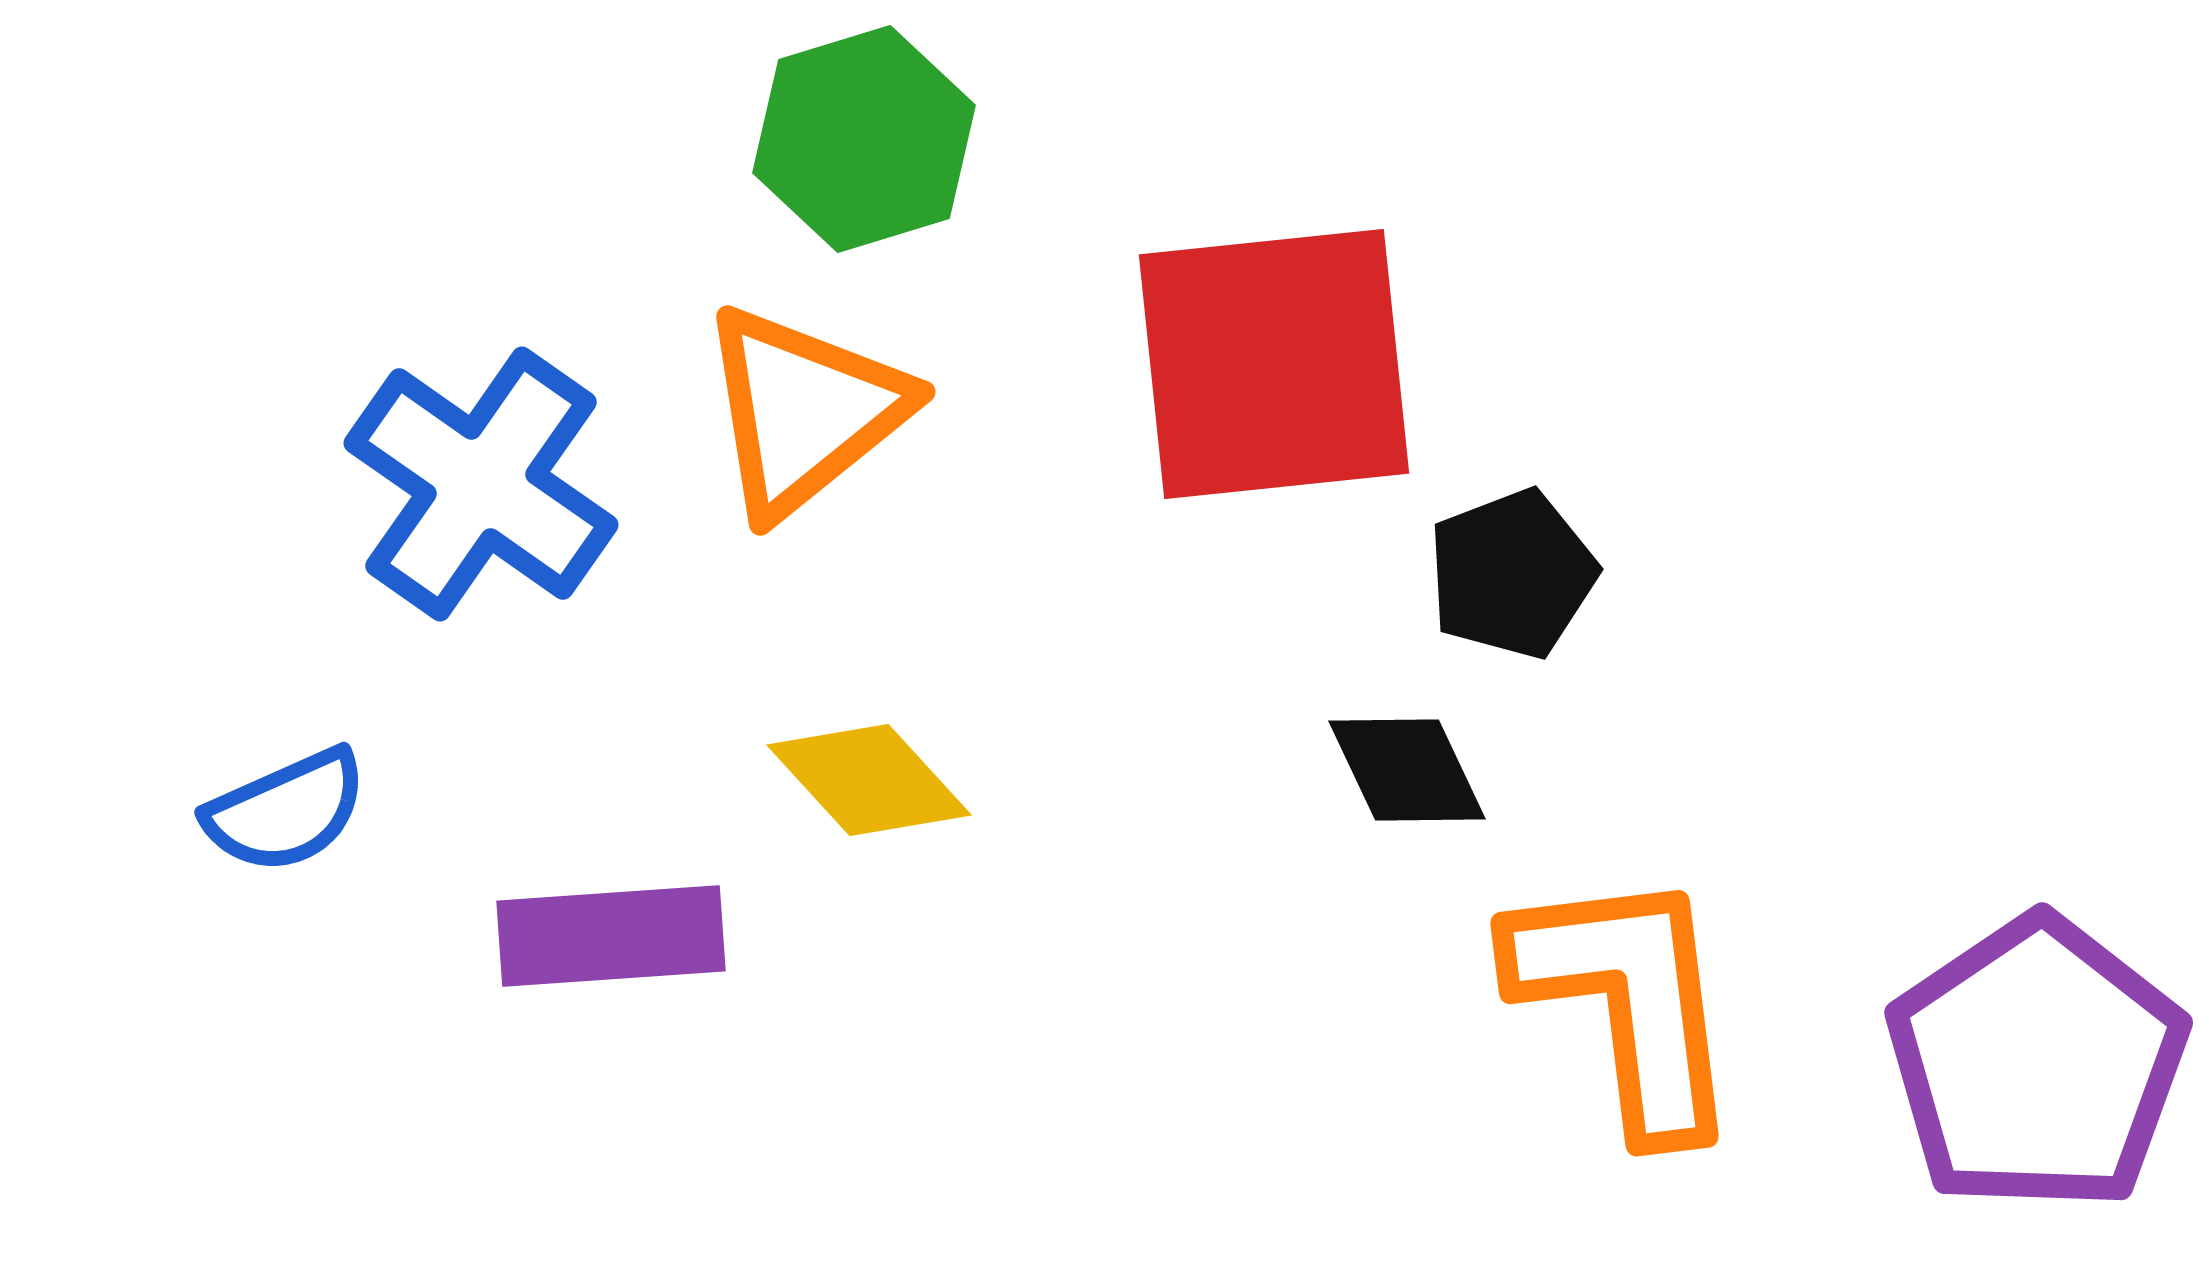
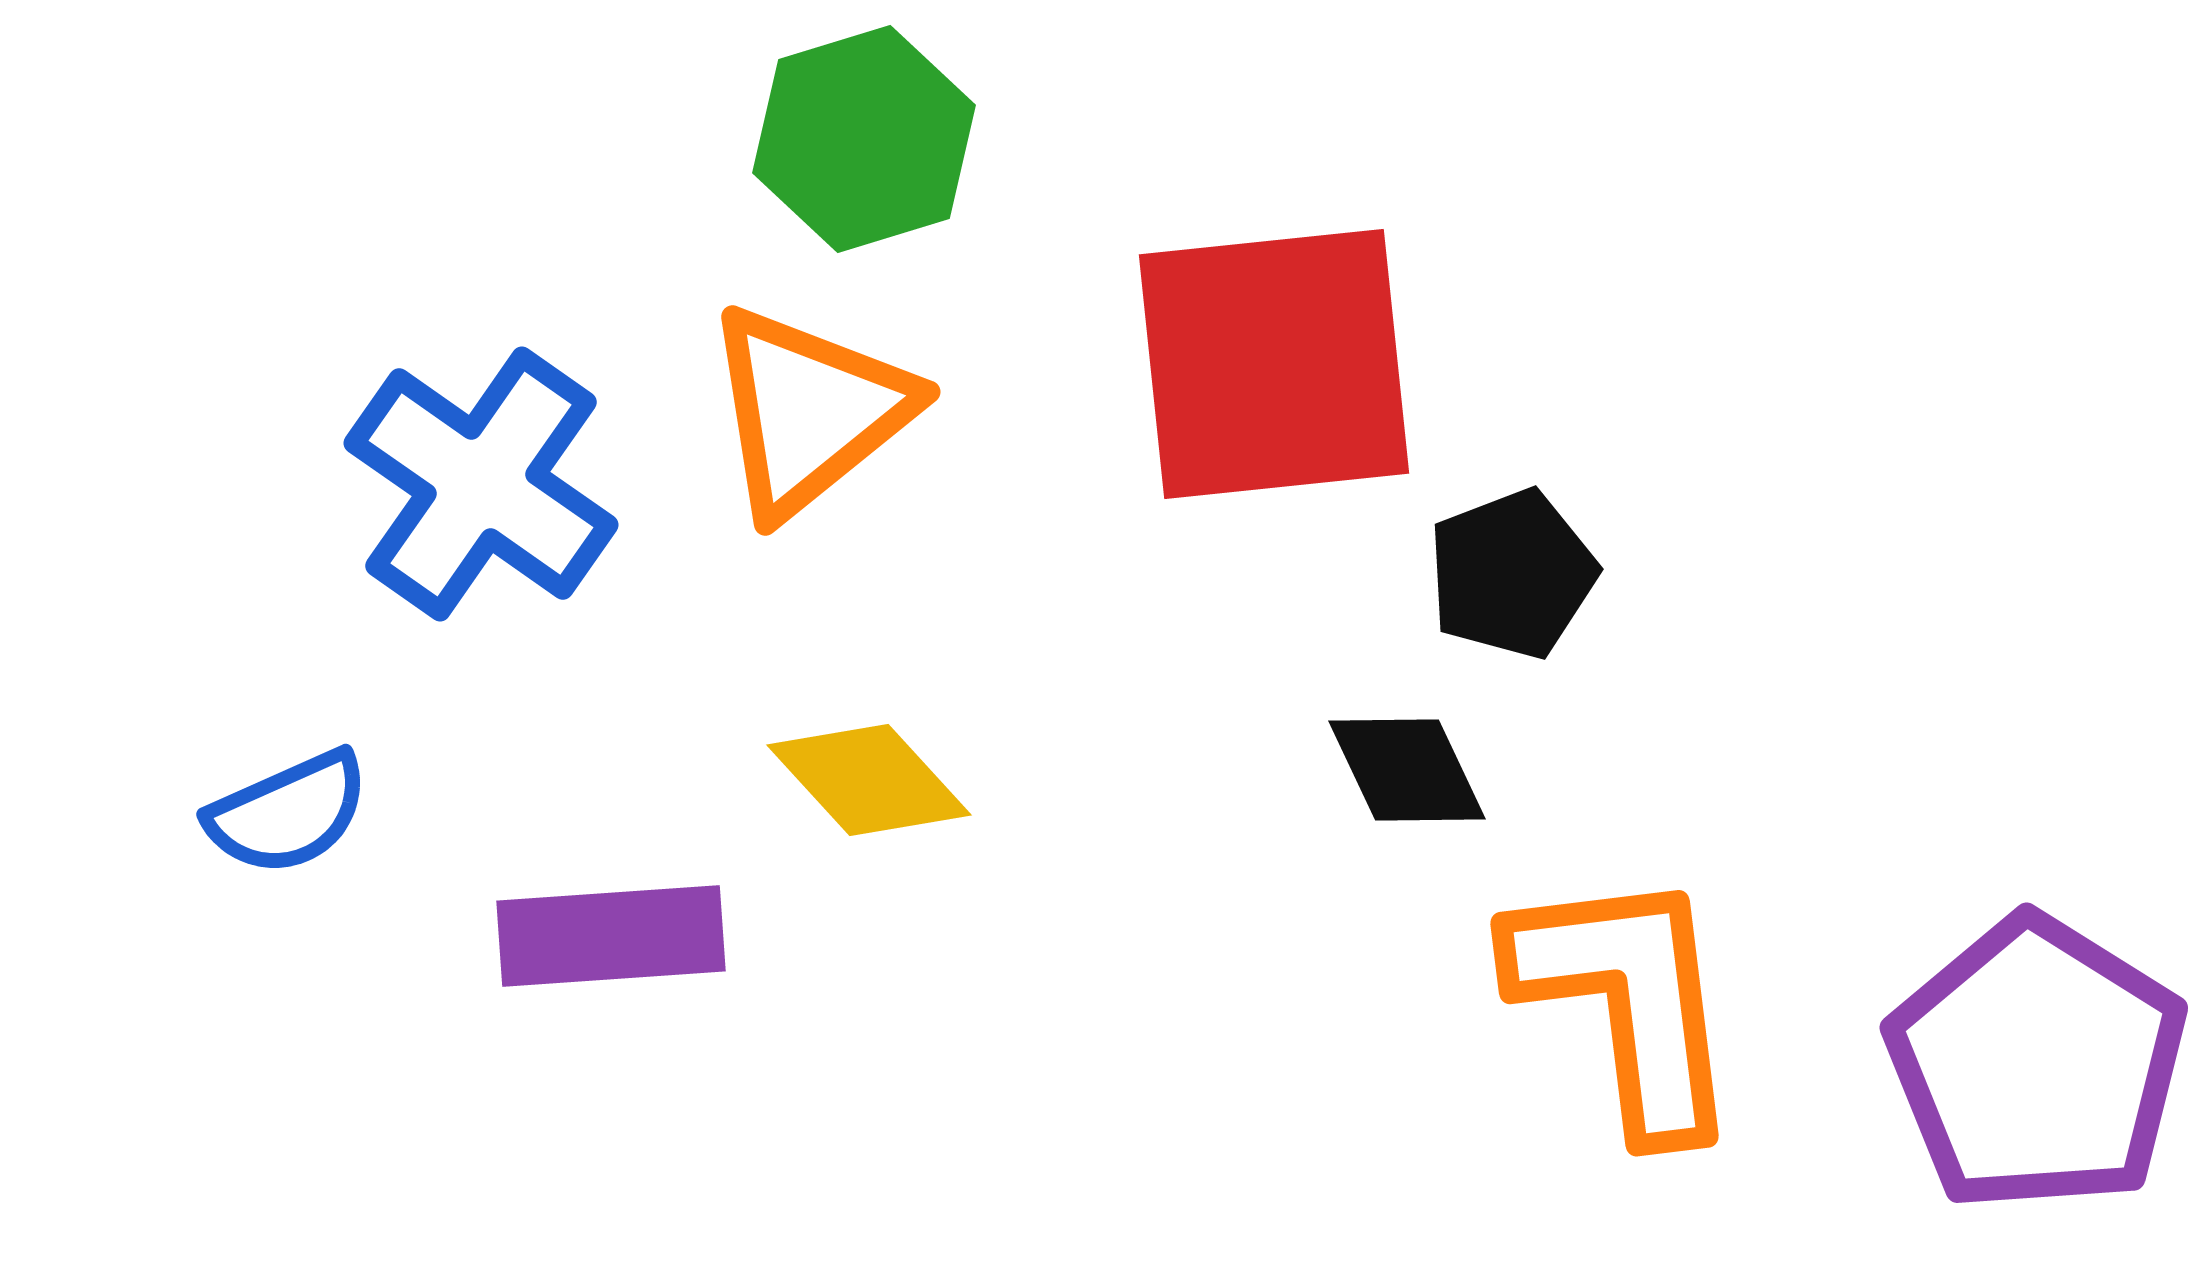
orange triangle: moved 5 px right
blue semicircle: moved 2 px right, 2 px down
purple pentagon: rotated 6 degrees counterclockwise
